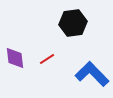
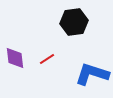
black hexagon: moved 1 px right, 1 px up
blue L-shape: rotated 28 degrees counterclockwise
